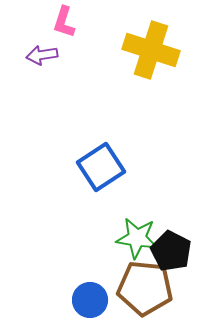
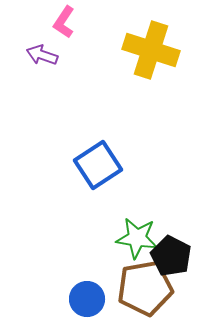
pink L-shape: rotated 16 degrees clockwise
purple arrow: rotated 28 degrees clockwise
blue square: moved 3 px left, 2 px up
black pentagon: moved 5 px down
brown pentagon: rotated 16 degrees counterclockwise
blue circle: moved 3 px left, 1 px up
